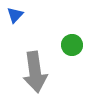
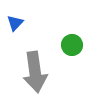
blue triangle: moved 8 px down
